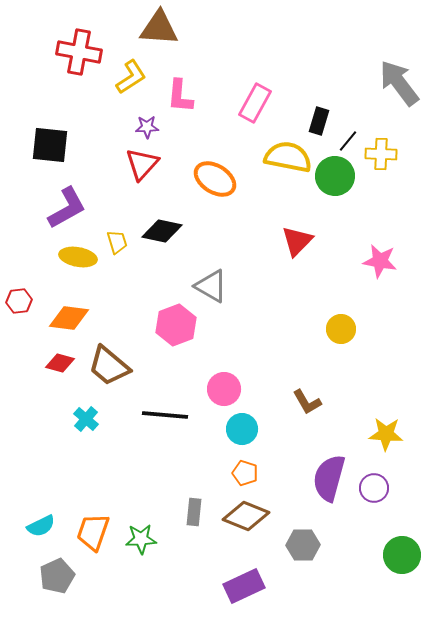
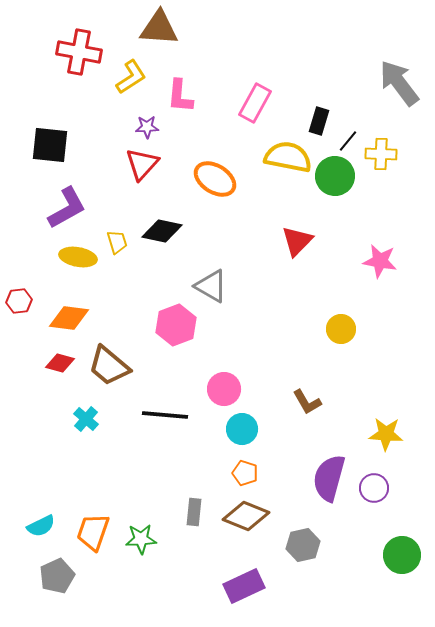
gray hexagon at (303, 545): rotated 12 degrees counterclockwise
